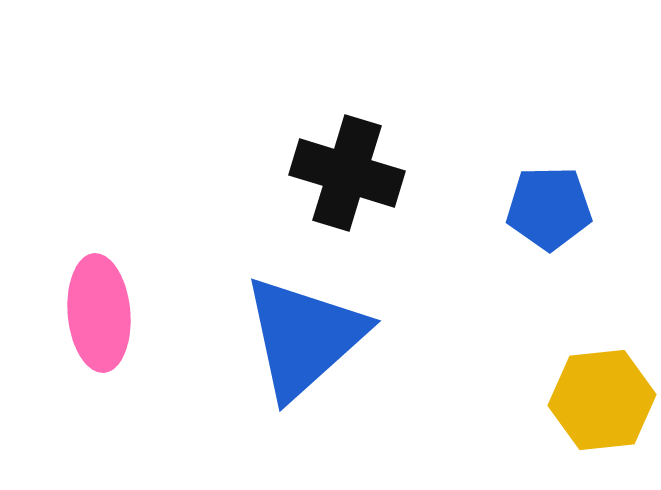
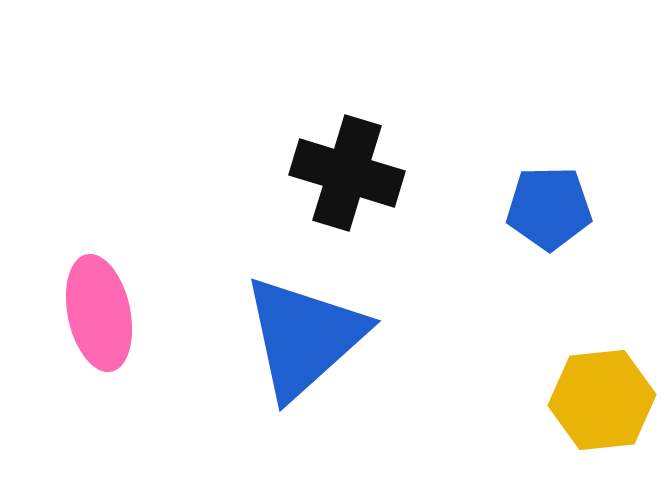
pink ellipse: rotated 7 degrees counterclockwise
